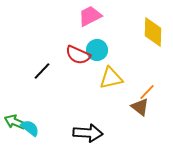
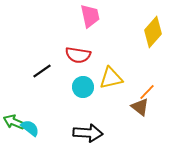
pink trapezoid: rotated 105 degrees clockwise
yellow diamond: rotated 40 degrees clockwise
cyan circle: moved 14 px left, 37 px down
red semicircle: rotated 15 degrees counterclockwise
black line: rotated 12 degrees clockwise
green arrow: moved 1 px left
